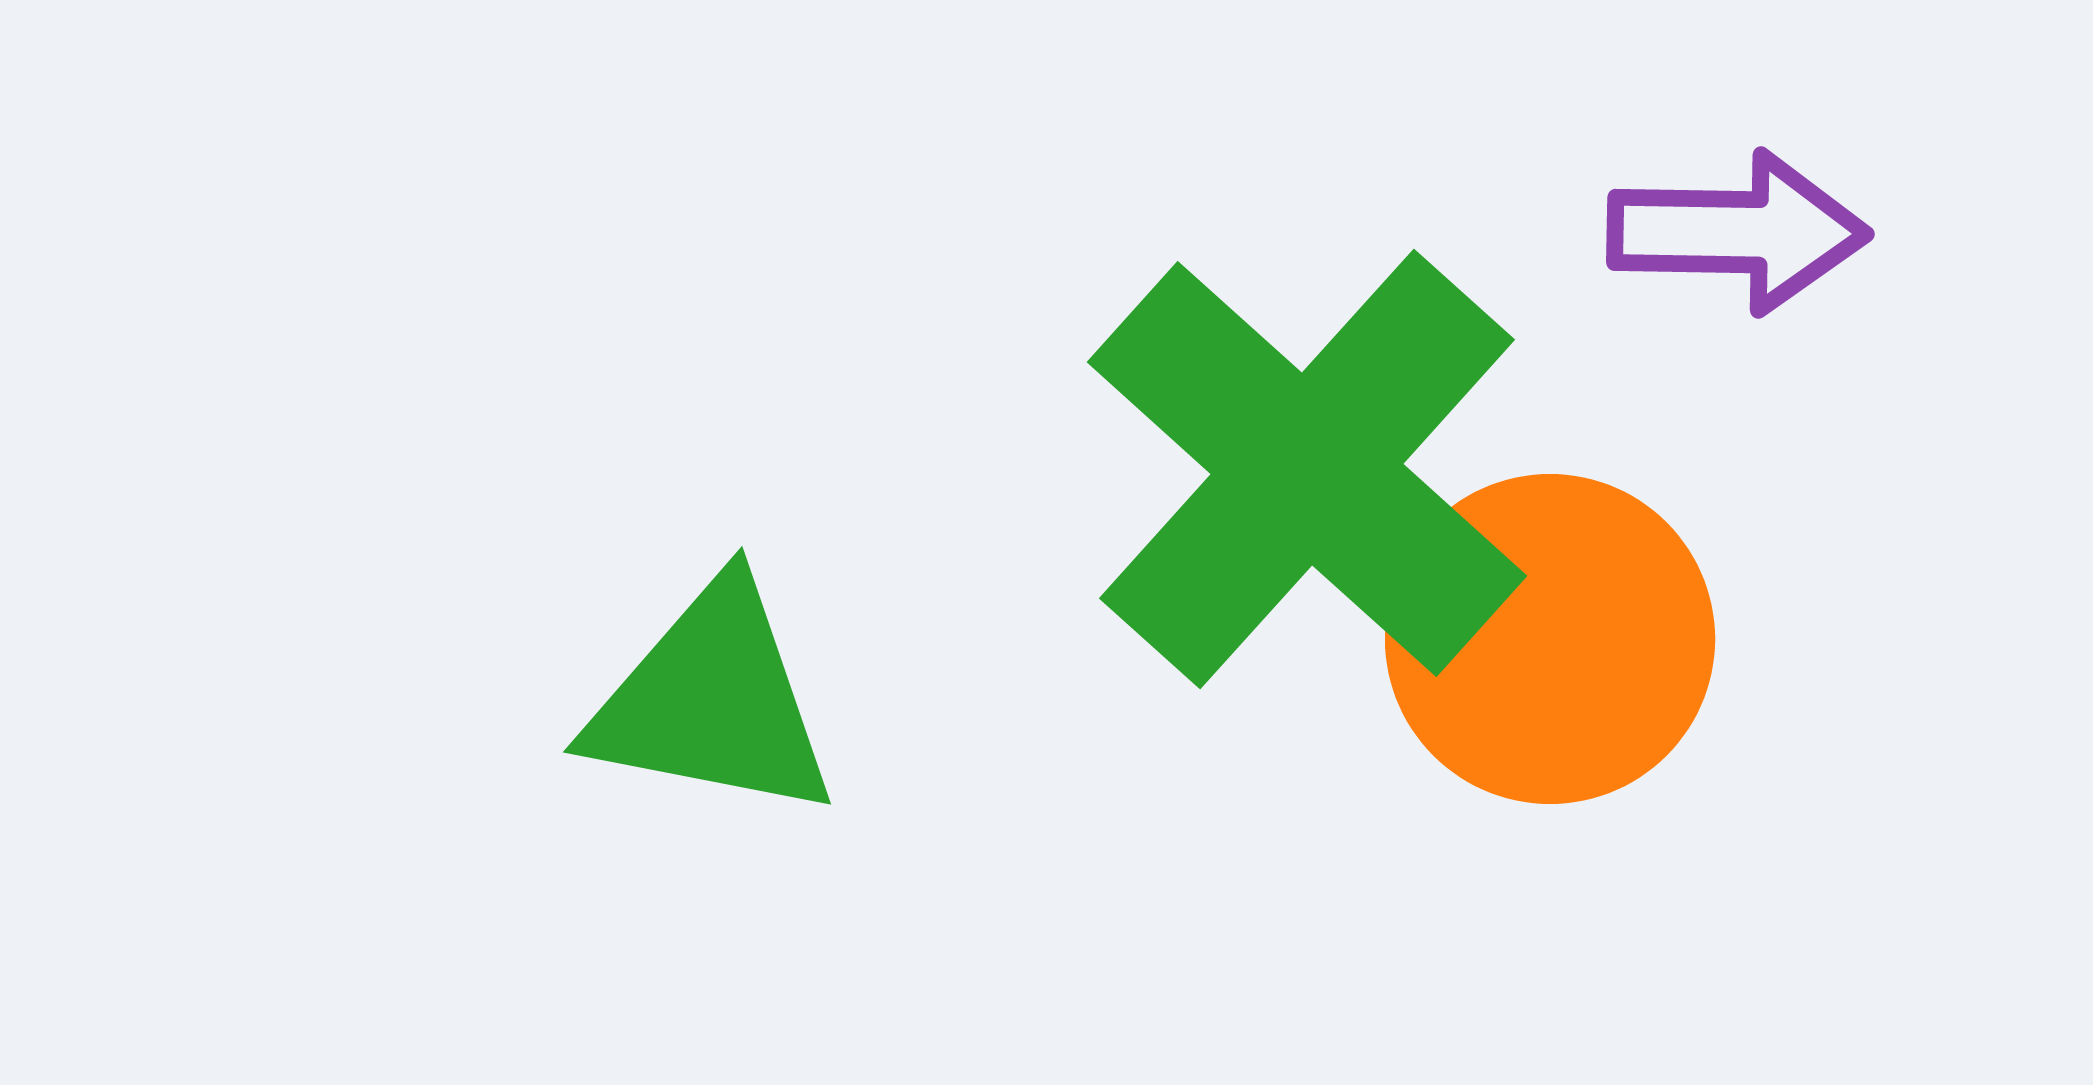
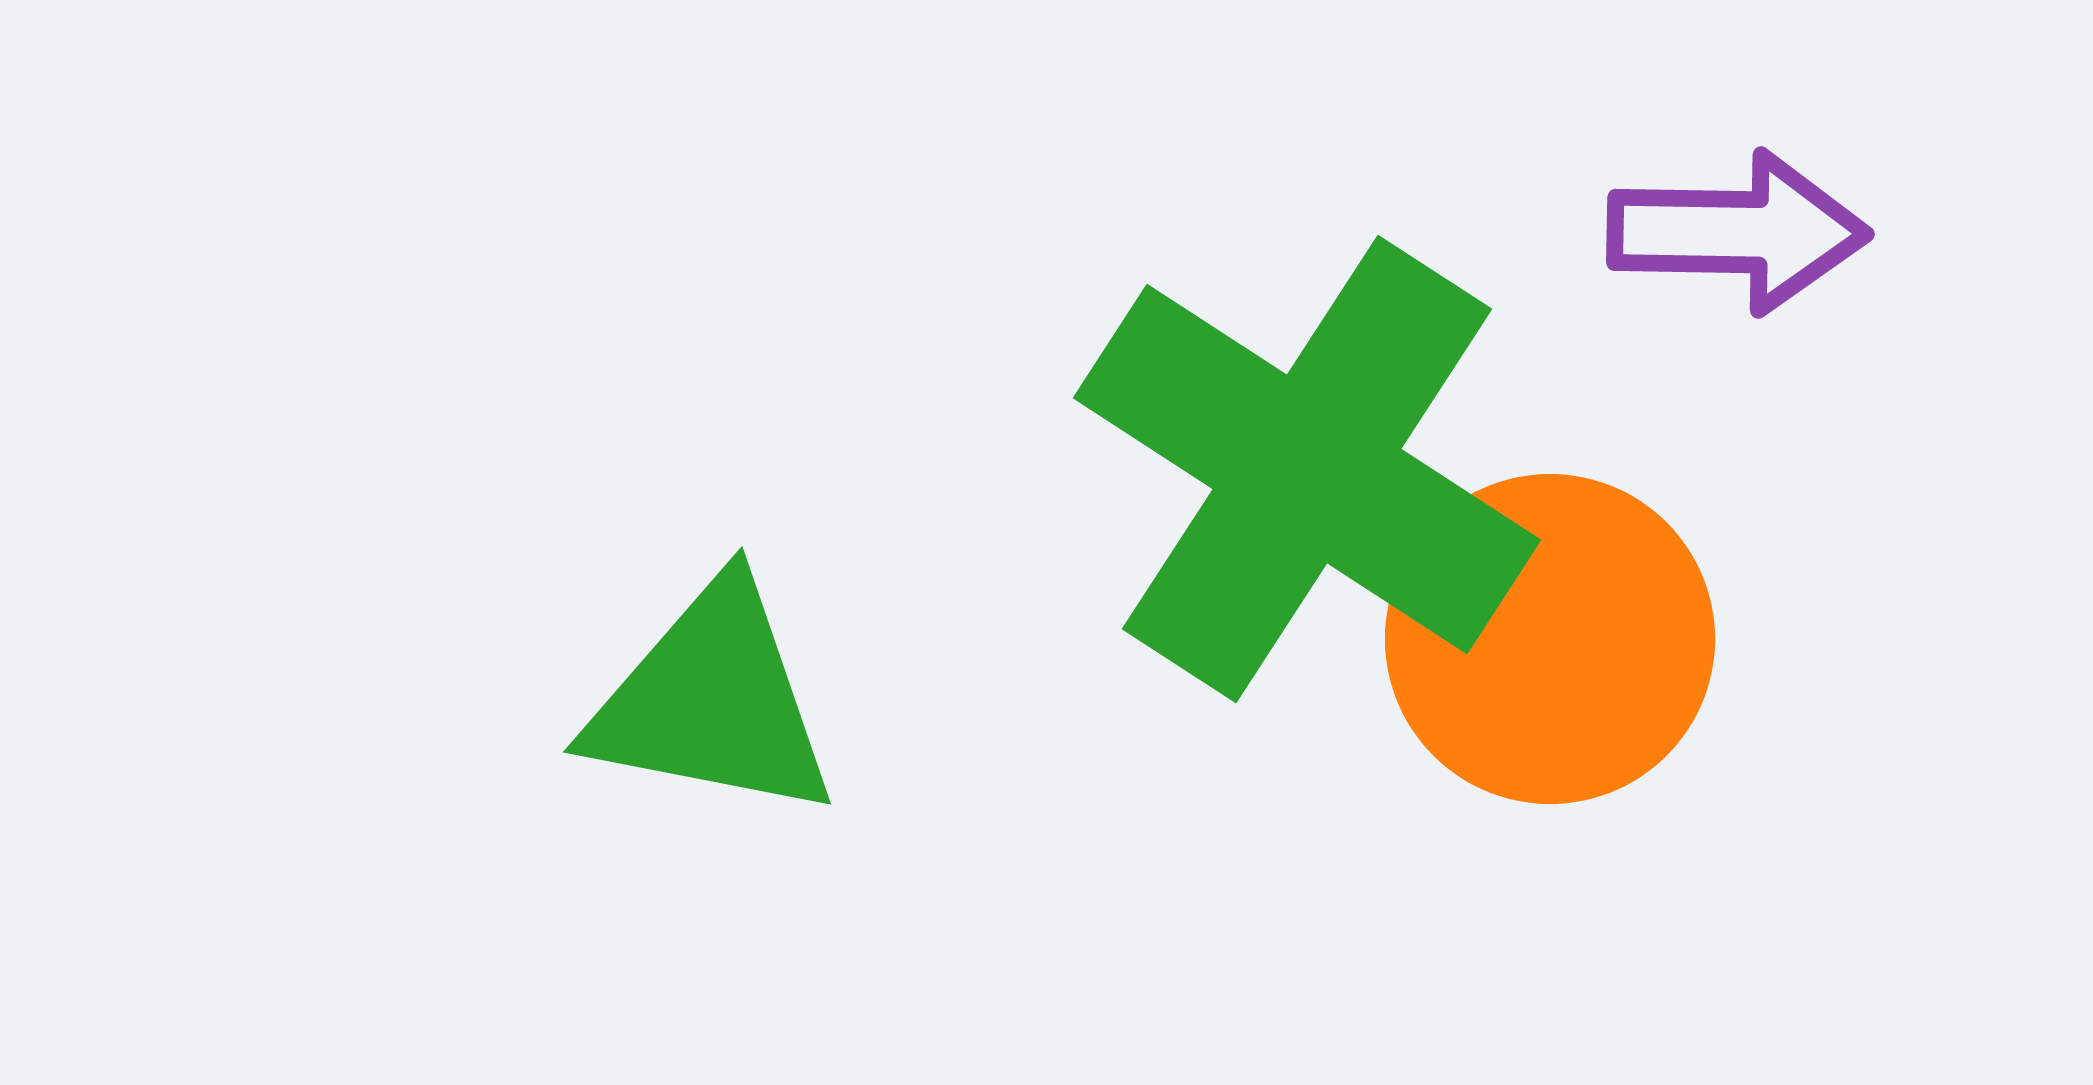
green cross: rotated 9 degrees counterclockwise
